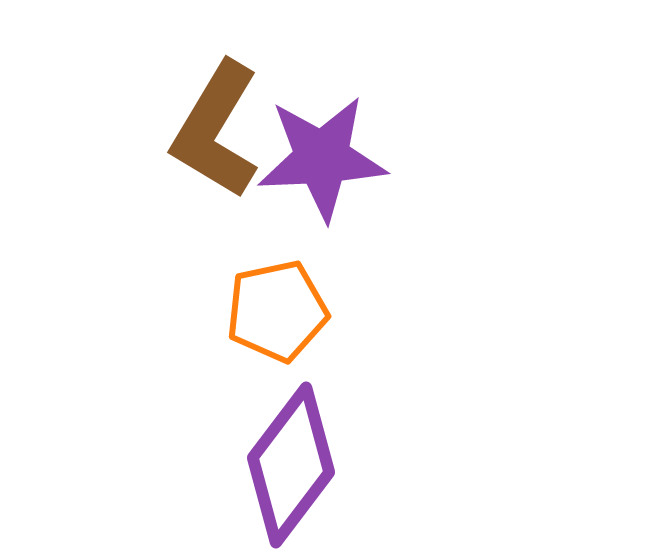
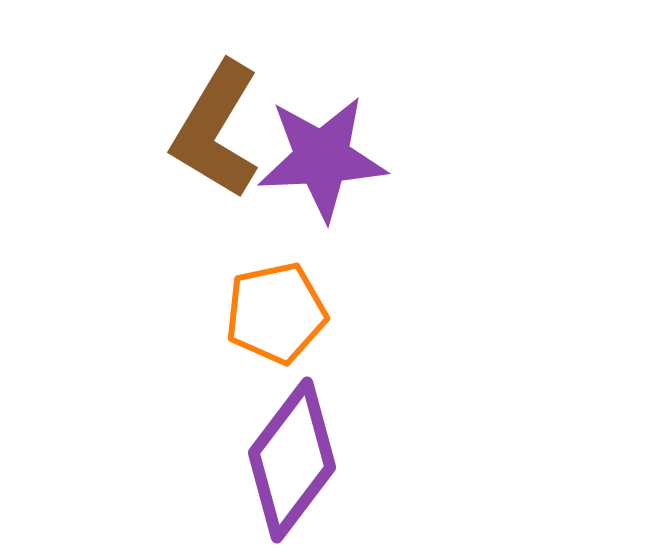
orange pentagon: moved 1 px left, 2 px down
purple diamond: moved 1 px right, 5 px up
